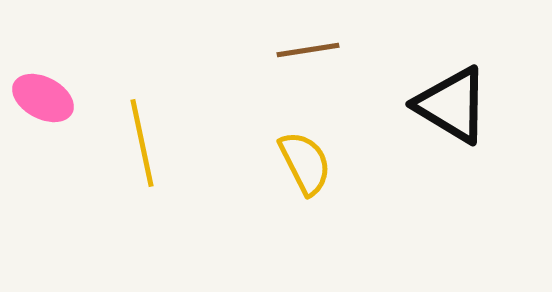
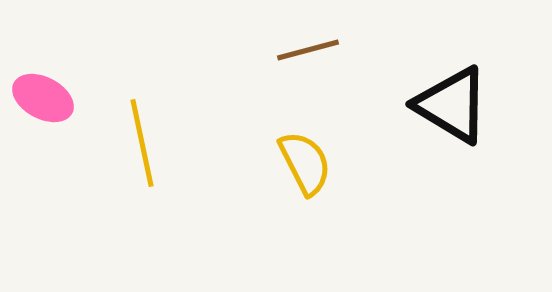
brown line: rotated 6 degrees counterclockwise
